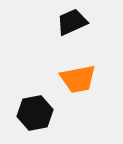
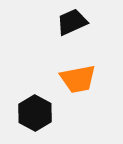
black hexagon: rotated 20 degrees counterclockwise
